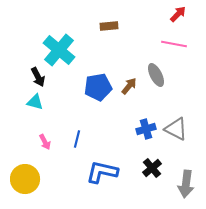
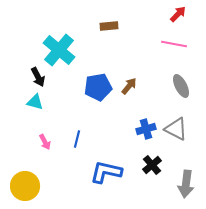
gray ellipse: moved 25 px right, 11 px down
black cross: moved 3 px up
blue L-shape: moved 4 px right
yellow circle: moved 7 px down
